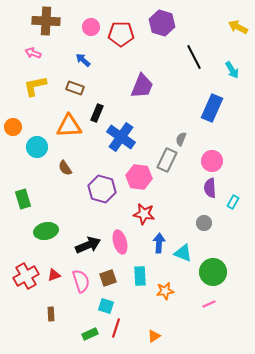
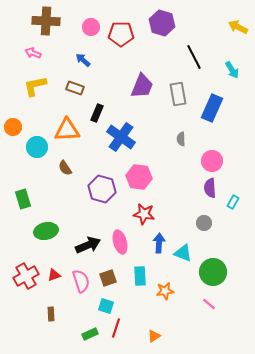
orange triangle at (69, 126): moved 2 px left, 4 px down
gray semicircle at (181, 139): rotated 24 degrees counterclockwise
gray rectangle at (167, 160): moved 11 px right, 66 px up; rotated 35 degrees counterclockwise
pink line at (209, 304): rotated 64 degrees clockwise
